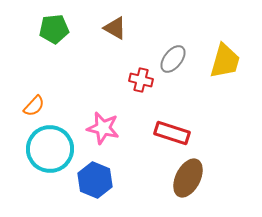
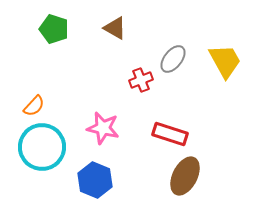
green pentagon: rotated 24 degrees clockwise
yellow trapezoid: rotated 45 degrees counterclockwise
red cross: rotated 35 degrees counterclockwise
red rectangle: moved 2 px left, 1 px down
cyan circle: moved 8 px left, 2 px up
brown ellipse: moved 3 px left, 2 px up
